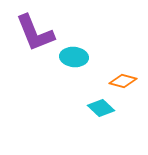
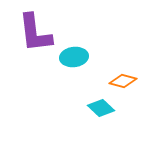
purple L-shape: rotated 15 degrees clockwise
cyan ellipse: rotated 12 degrees counterclockwise
